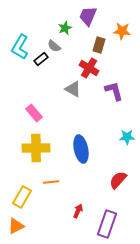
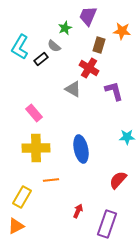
orange line: moved 2 px up
